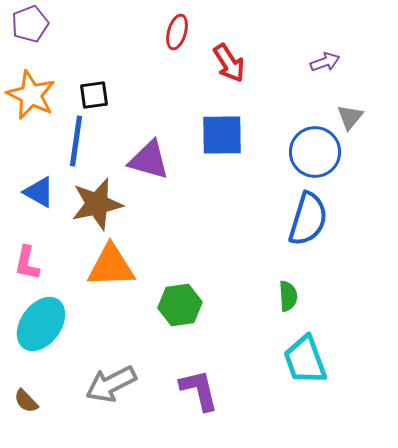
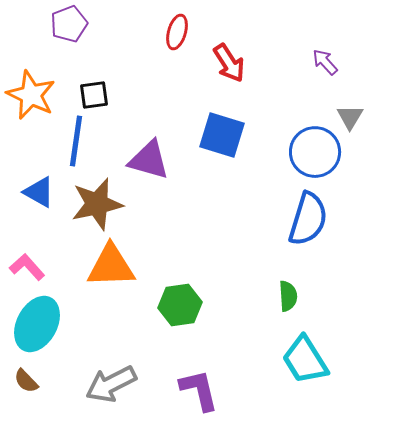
purple pentagon: moved 39 px right
purple arrow: rotated 112 degrees counterclockwise
gray triangle: rotated 8 degrees counterclockwise
blue square: rotated 18 degrees clockwise
pink L-shape: moved 4 px down; rotated 126 degrees clockwise
cyan ellipse: moved 4 px left; rotated 8 degrees counterclockwise
cyan trapezoid: rotated 12 degrees counterclockwise
brown semicircle: moved 20 px up
